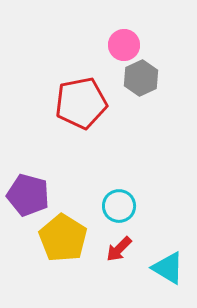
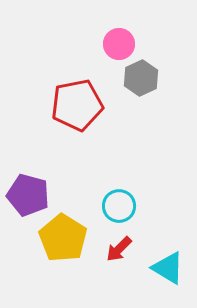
pink circle: moved 5 px left, 1 px up
red pentagon: moved 4 px left, 2 px down
